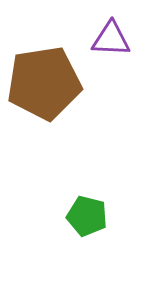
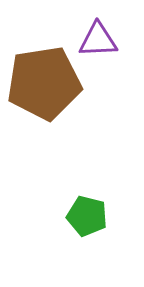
purple triangle: moved 13 px left, 1 px down; rotated 6 degrees counterclockwise
